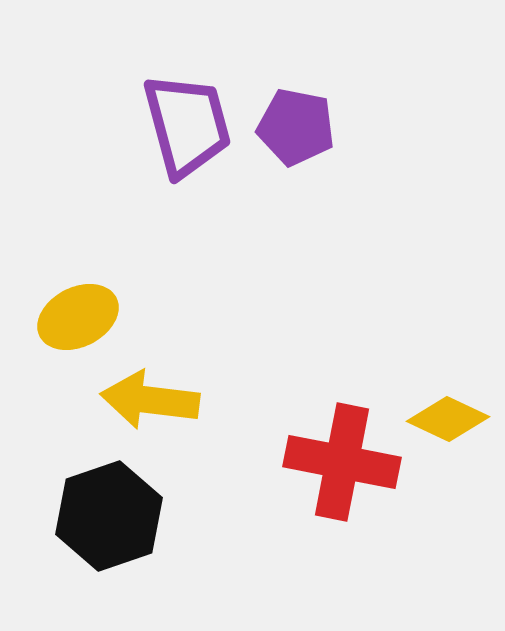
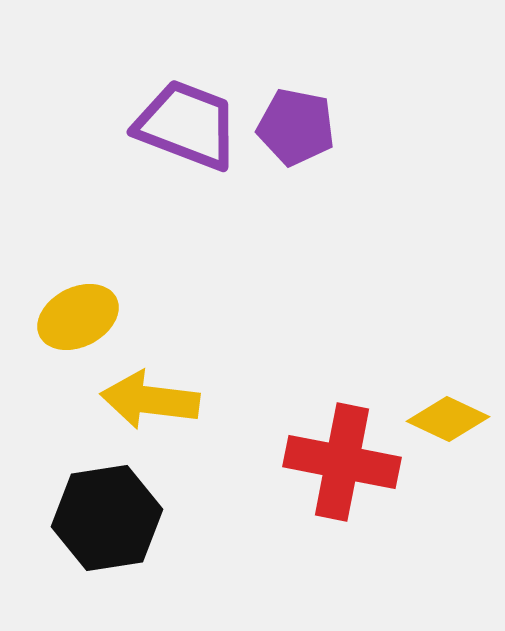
purple trapezoid: rotated 54 degrees counterclockwise
black hexagon: moved 2 px left, 2 px down; rotated 10 degrees clockwise
